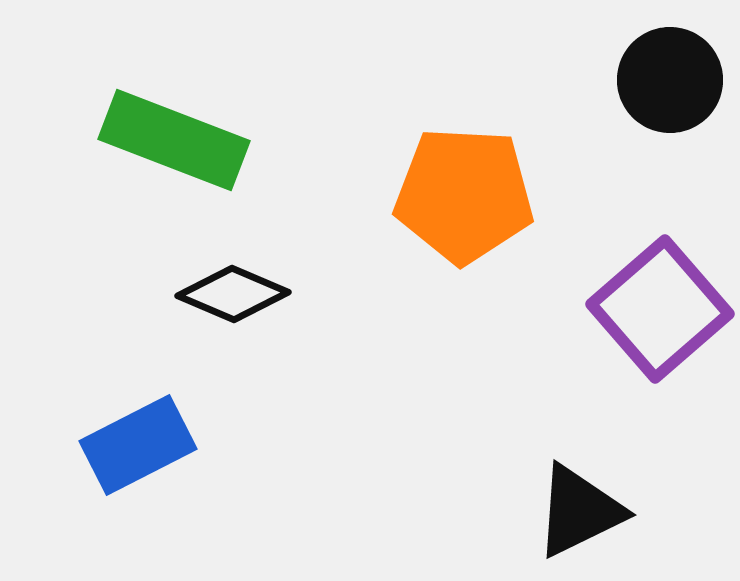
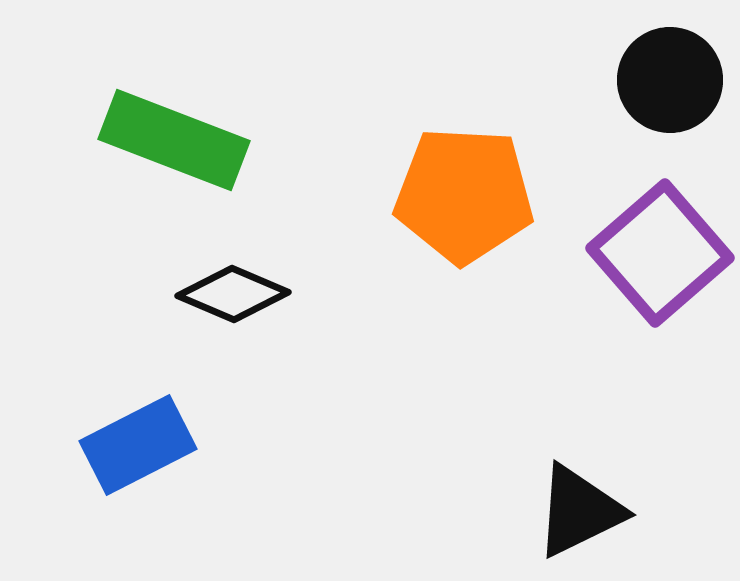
purple square: moved 56 px up
